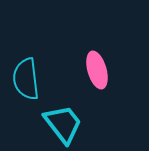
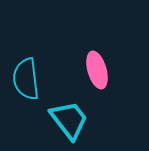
cyan trapezoid: moved 6 px right, 4 px up
